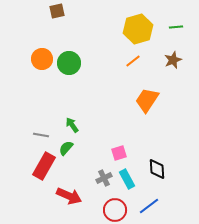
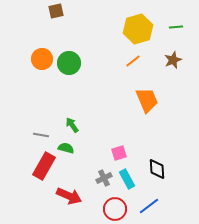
brown square: moved 1 px left
orange trapezoid: rotated 124 degrees clockwise
green semicircle: rotated 63 degrees clockwise
red circle: moved 1 px up
